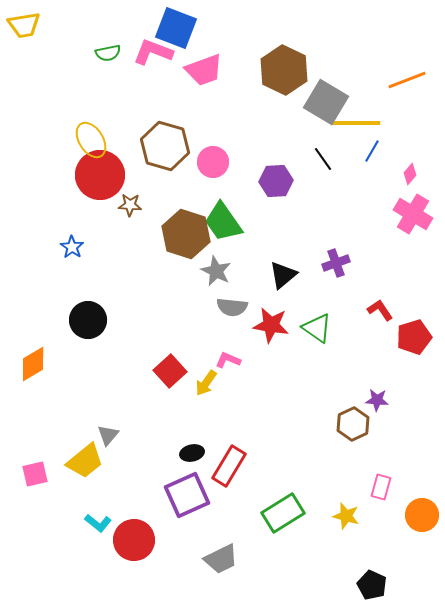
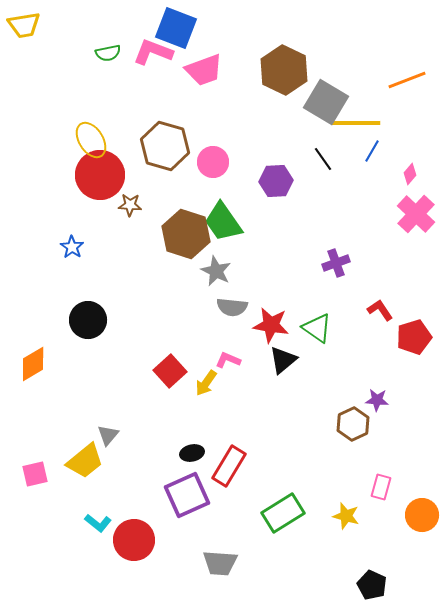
pink cross at (413, 214): moved 3 px right; rotated 12 degrees clockwise
black triangle at (283, 275): moved 85 px down
gray trapezoid at (221, 559): moved 1 px left, 4 px down; rotated 30 degrees clockwise
